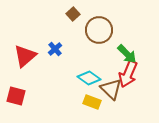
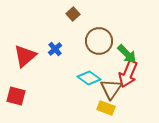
brown circle: moved 11 px down
brown triangle: rotated 20 degrees clockwise
yellow rectangle: moved 14 px right, 6 px down
